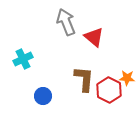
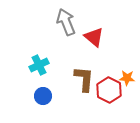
cyan cross: moved 16 px right, 6 px down
